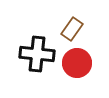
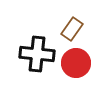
red circle: moved 1 px left
